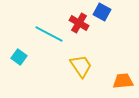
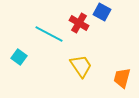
orange trapezoid: moved 1 px left, 3 px up; rotated 70 degrees counterclockwise
